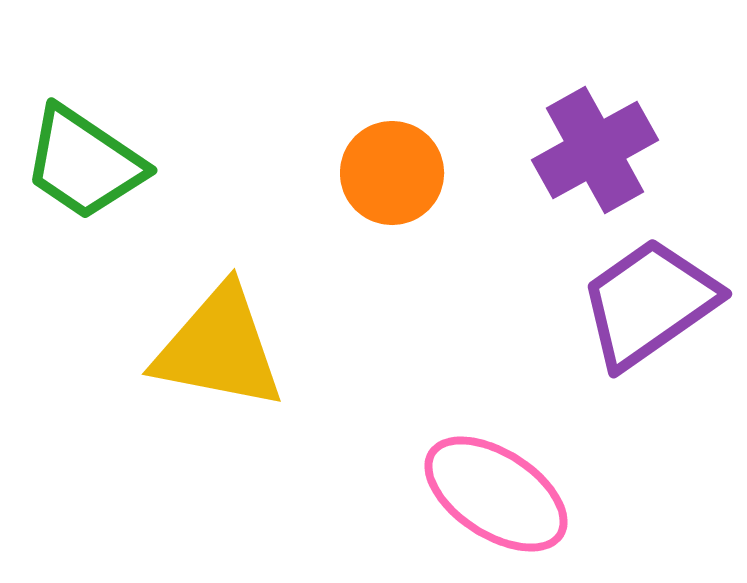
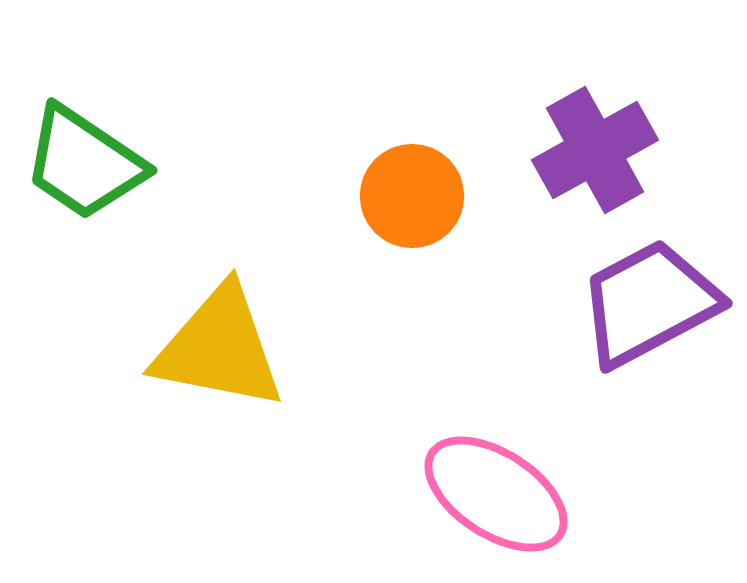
orange circle: moved 20 px right, 23 px down
purple trapezoid: rotated 7 degrees clockwise
